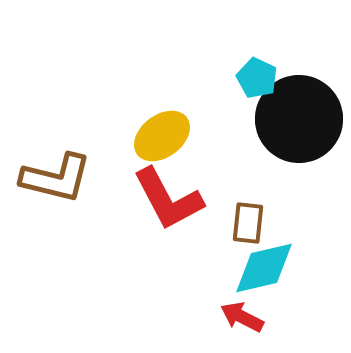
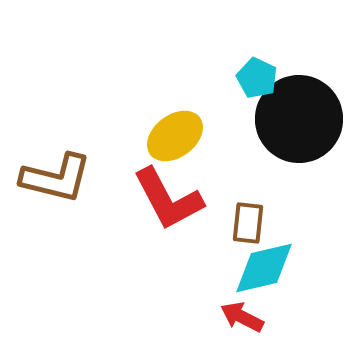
yellow ellipse: moved 13 px right
